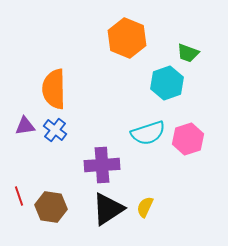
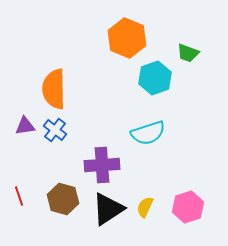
cyan hexagon: moved 12 px left, 5 px up
pink hexagon: moved 68 px down
brown hexagon: moved 12 px right, 8 px up; rotated 8 degrees clockwise
